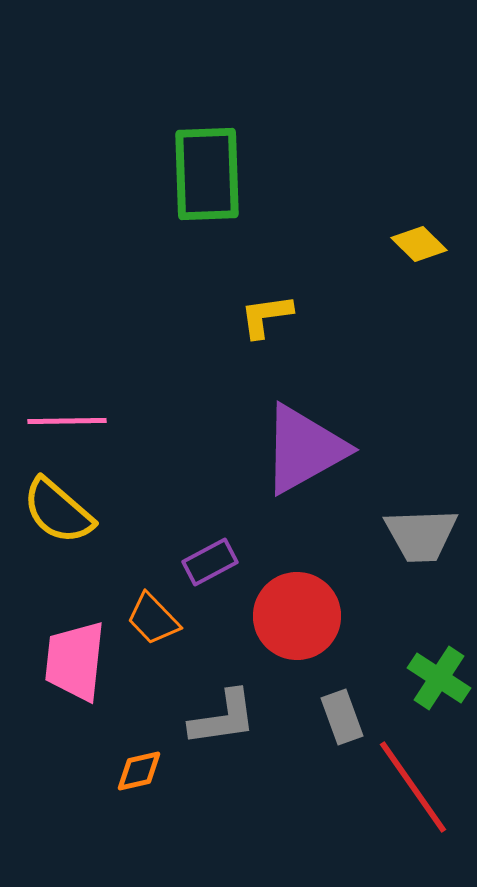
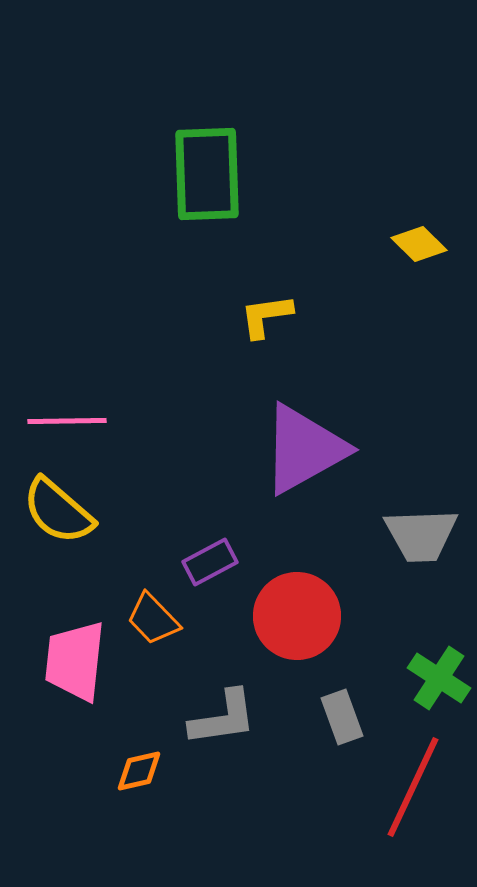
red line: rotated 60 degrees clockwise
